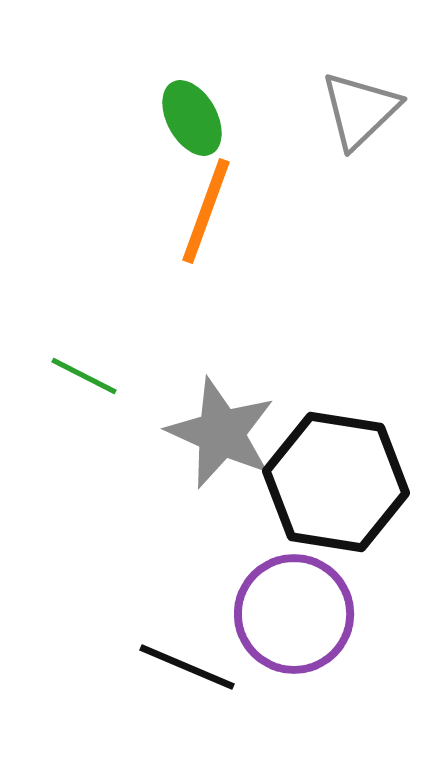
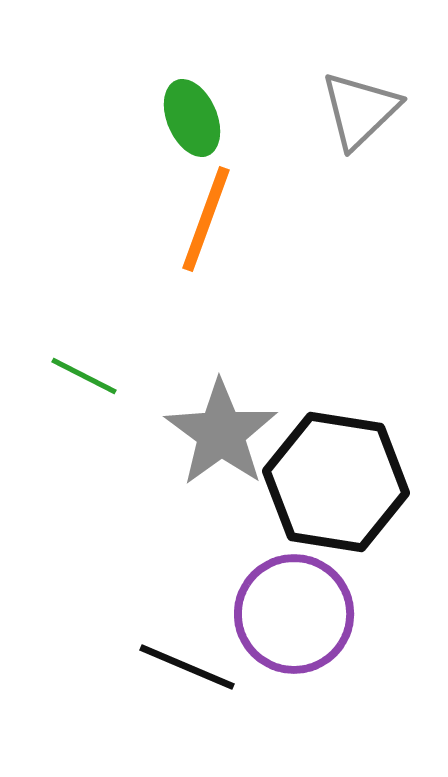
green ellipse: rotated 6 degrees clockwise
orange line: moved 8 px down
gray star: rotated 12 degrees clockwise
